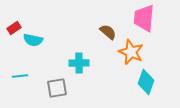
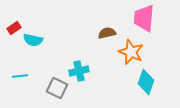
brown semicircle: moved 1 px left, 1 px down; rotated 54 degrees counterclockwise
cyan cross: moved 8 px down; rotated 12 degrees counterclockwise
gray square: rotated 35 degrees clockwise
